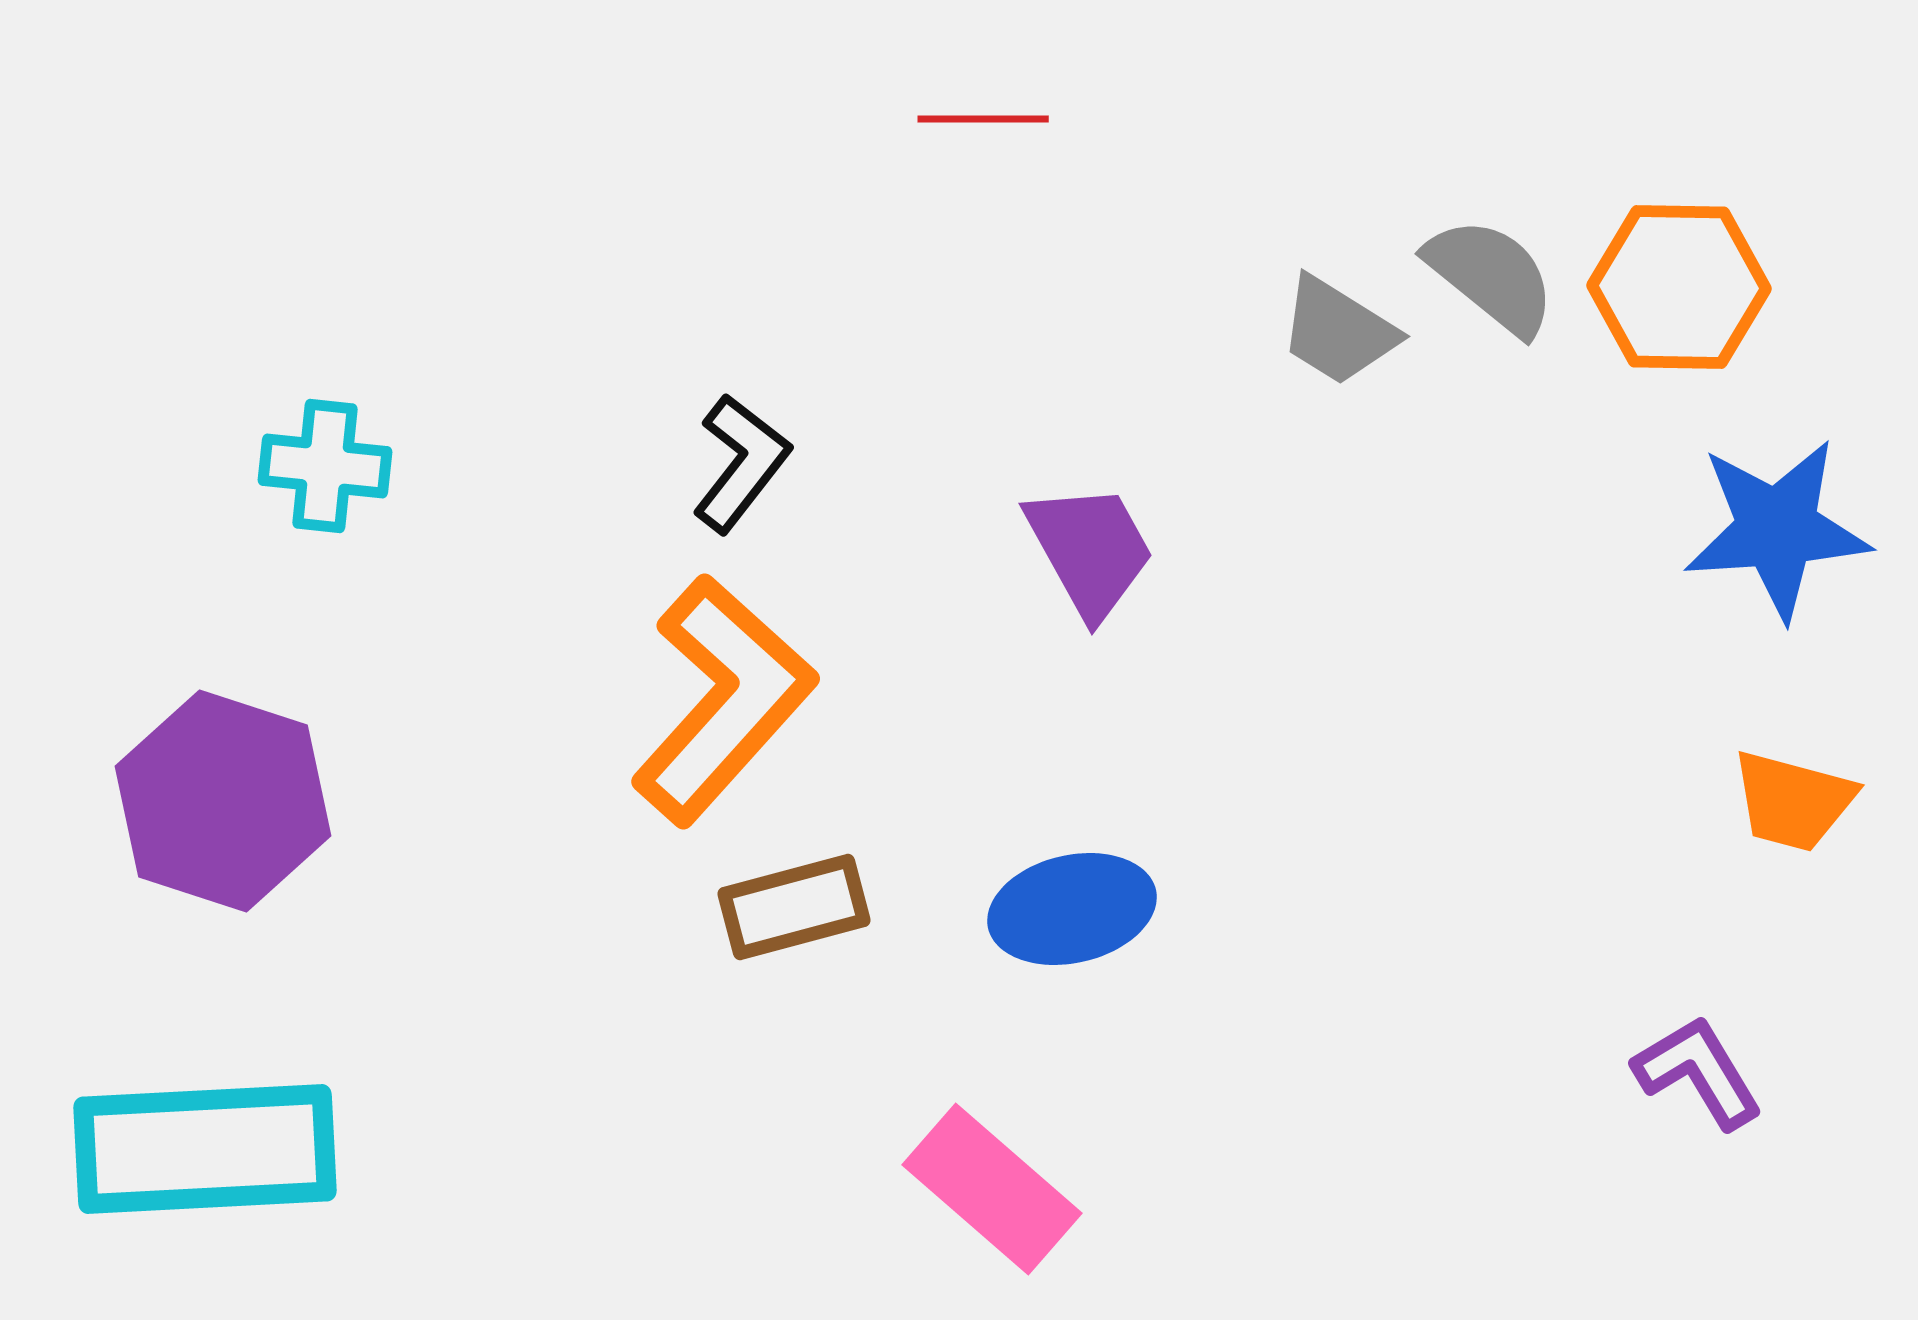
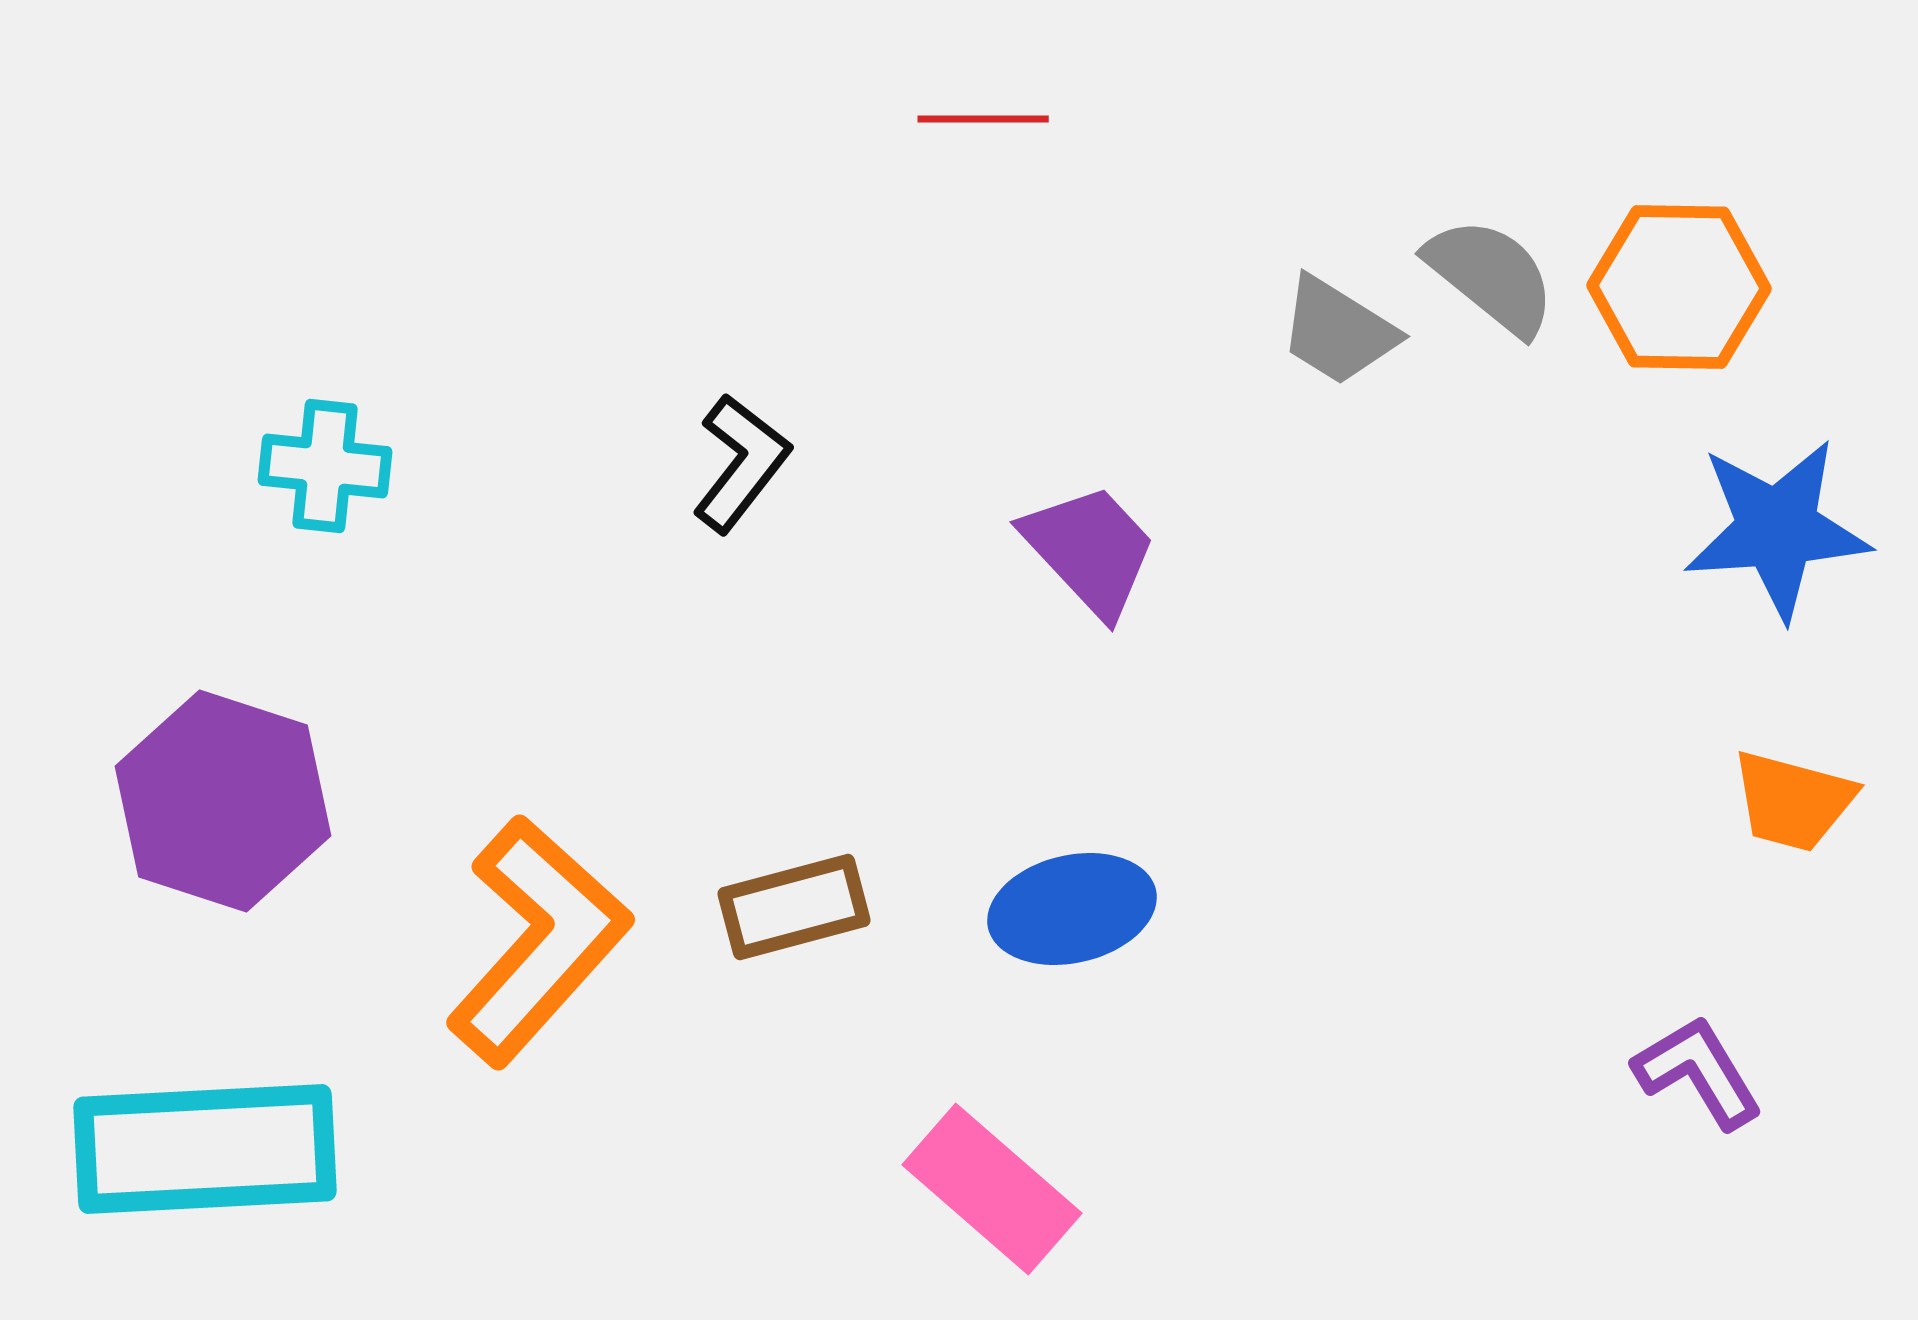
purple trapezoid: rotated 14 degrees counterclockwise
orange L-shape: moved 185 px left, 241 px down
